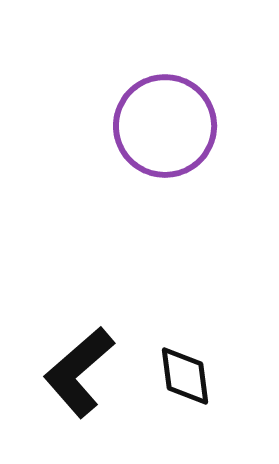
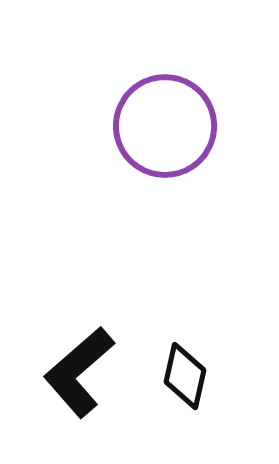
black diamond: rotated 20 degrees clockwise
